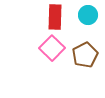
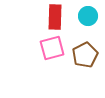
cyan circle: moved 1 px down
pink square: rotated 30 degrees clockwise
